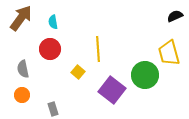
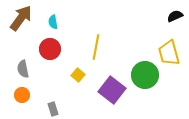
yellow line: moved 2 px left, 2 px up; rotated 15 degrees clockwise
yellow square: moved 3 px down
